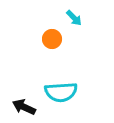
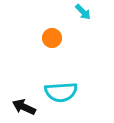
cyan arrow: moved 9 px right, 6 px up
orange circle: moved 1 px up
